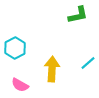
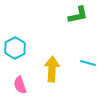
cyan line: rotated 56 degrees clockwise
pink semicircle: rotated 42 degrees clockwise
